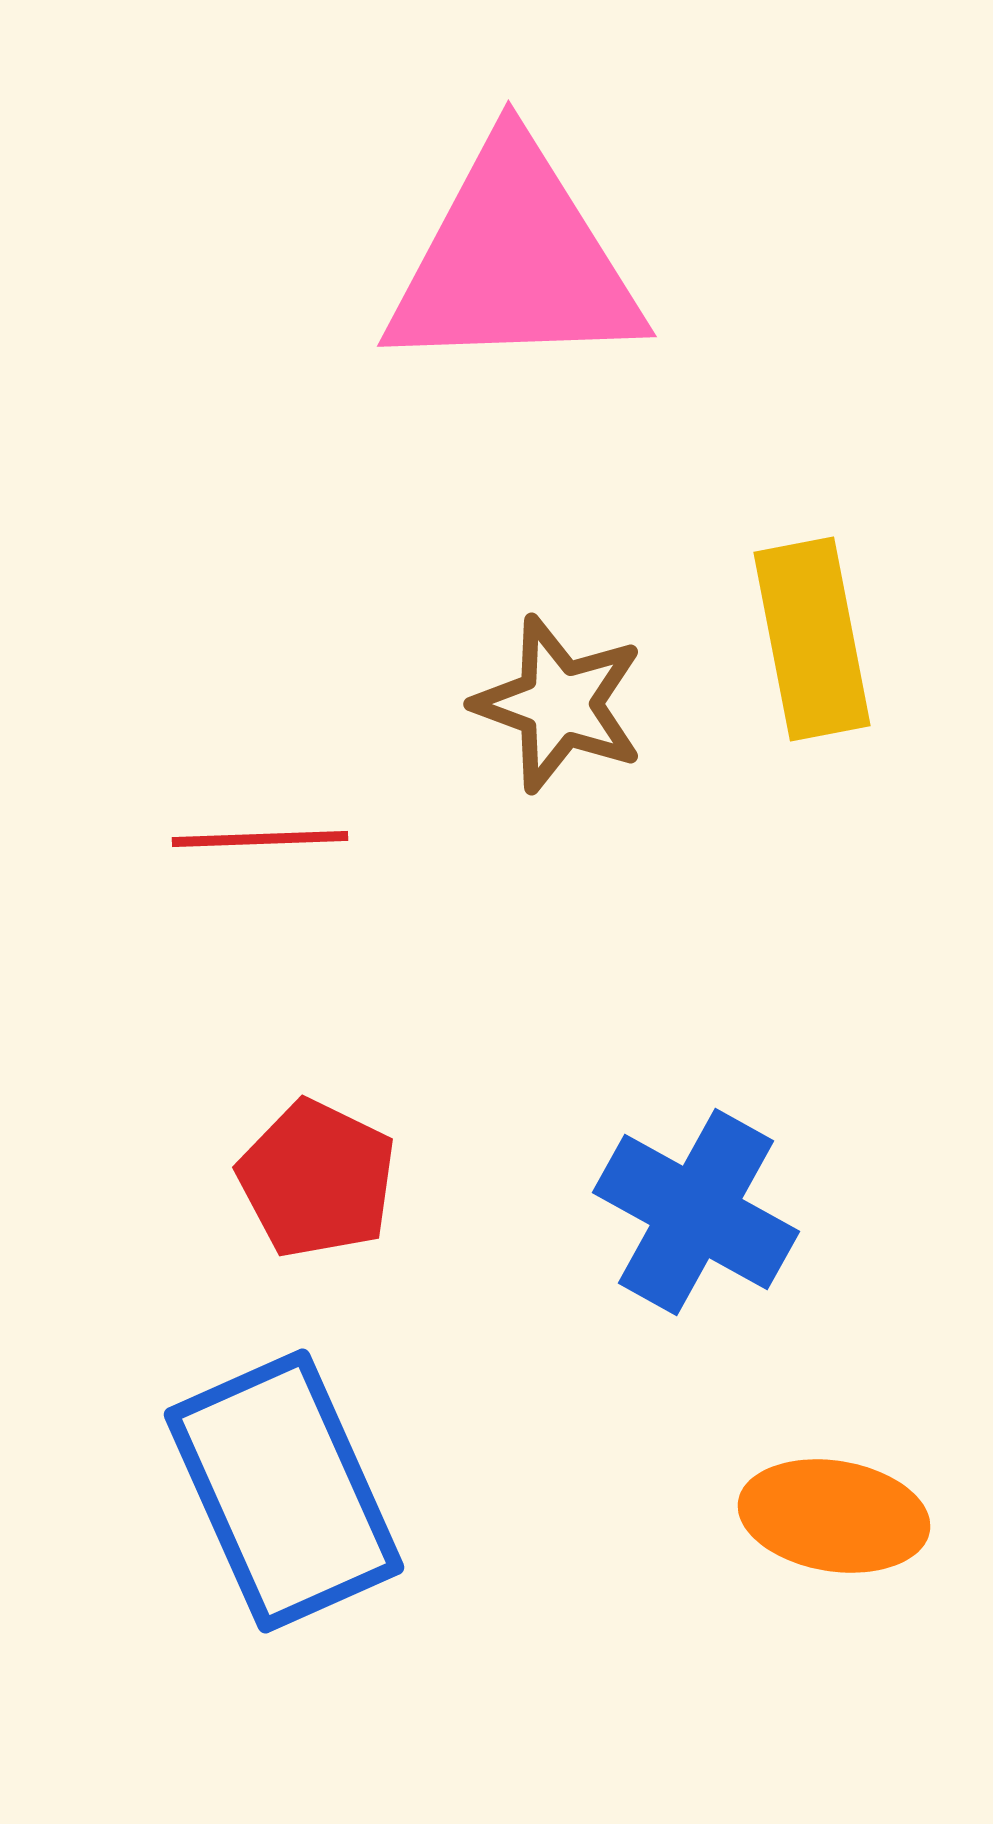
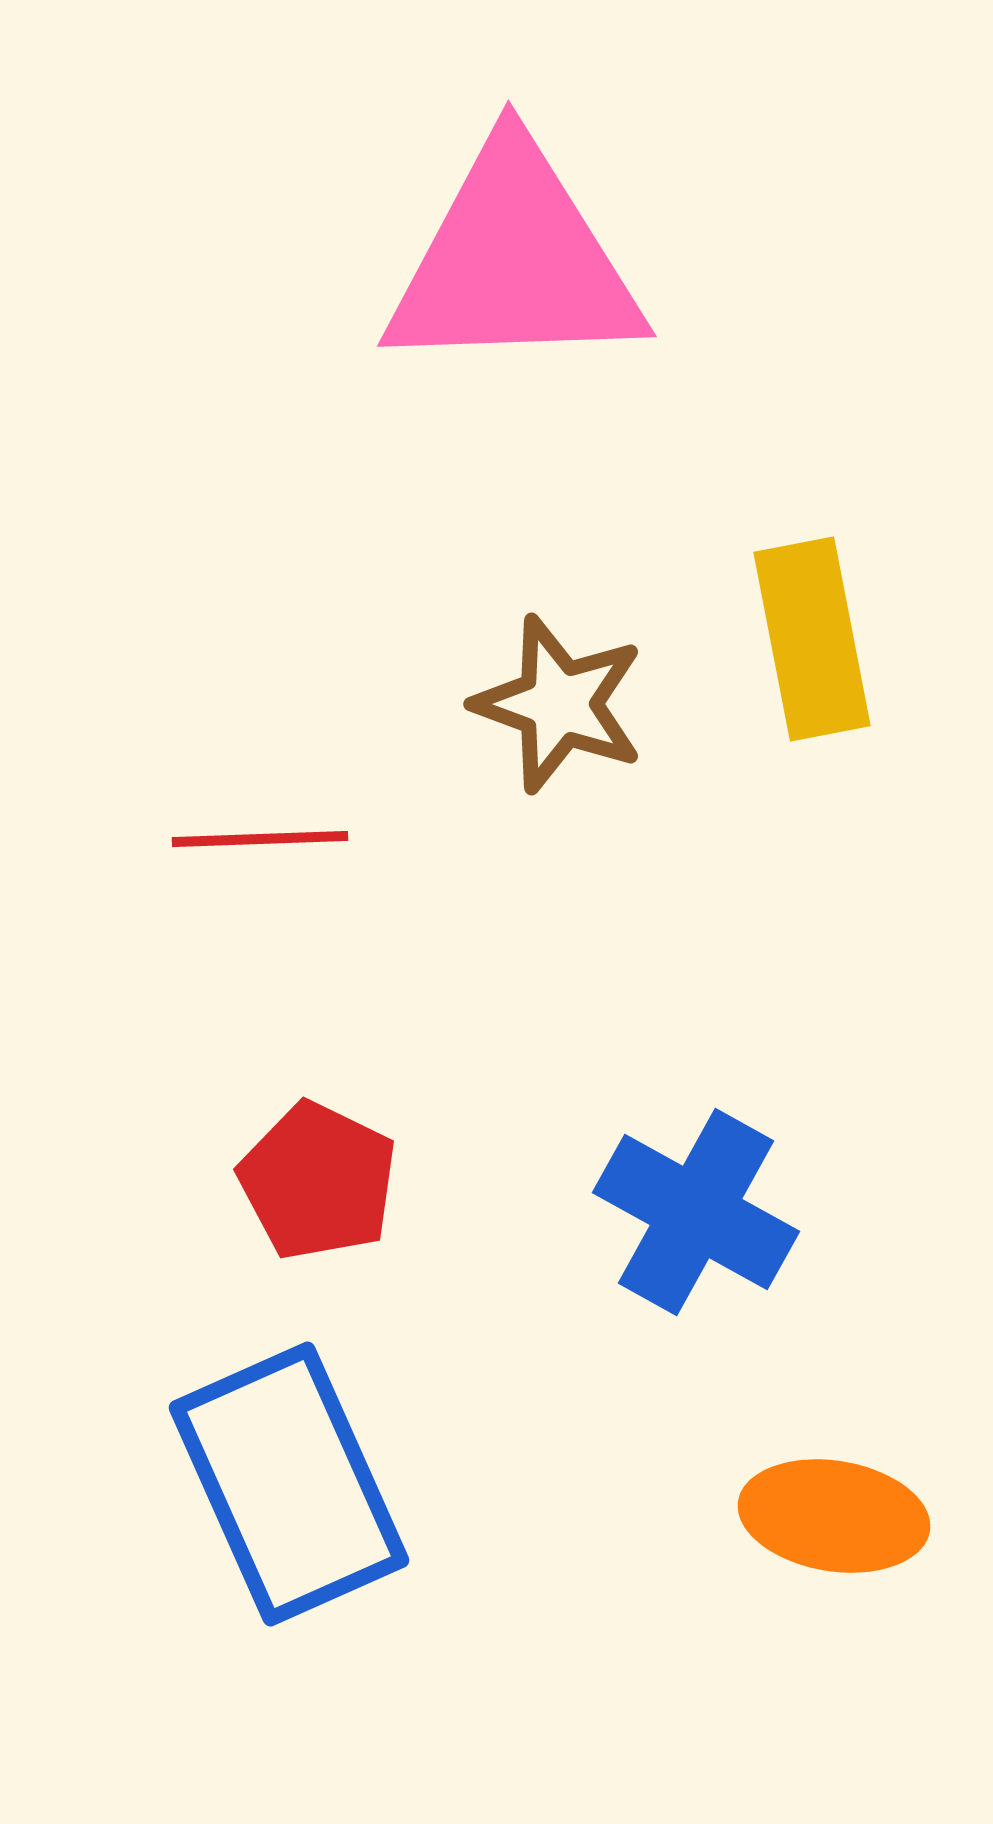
red pentagon: moved 1 px right, 2 px down
blue rectangle: moved 5 px right, 7 px up
